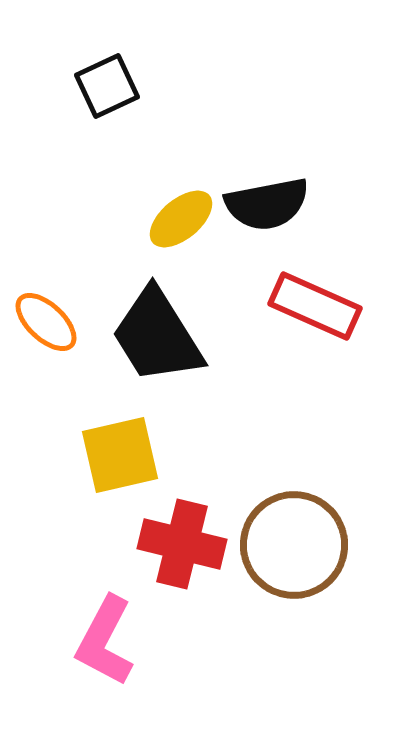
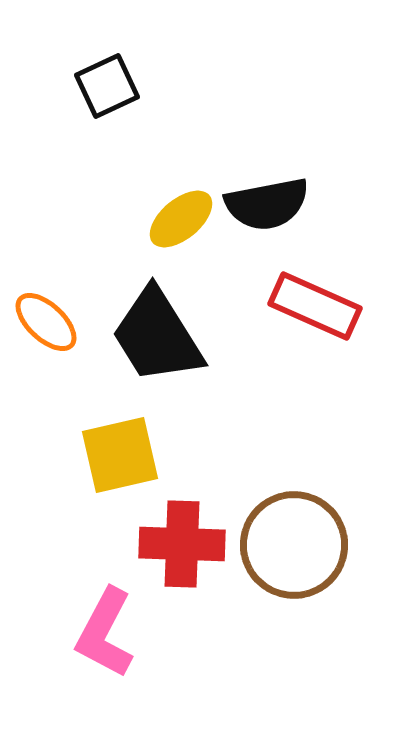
red cross: rotated 12 degrees counterclockwise
pink L-shape: moved 8 px up
